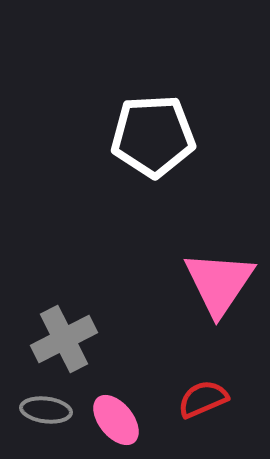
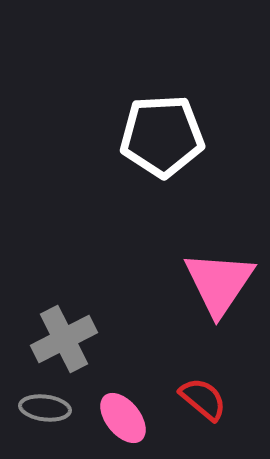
white pentagon: moved 9 px right
red semicircle: rotated 63 degrees clockwise
gray ellipse: moved 1 px left, 2 px up
pink ellipse: moved 7 px right, 2 px up
